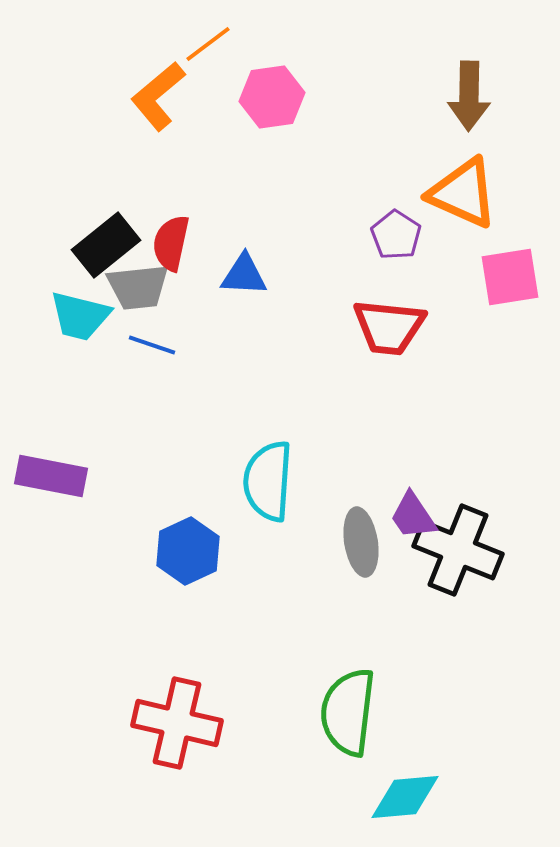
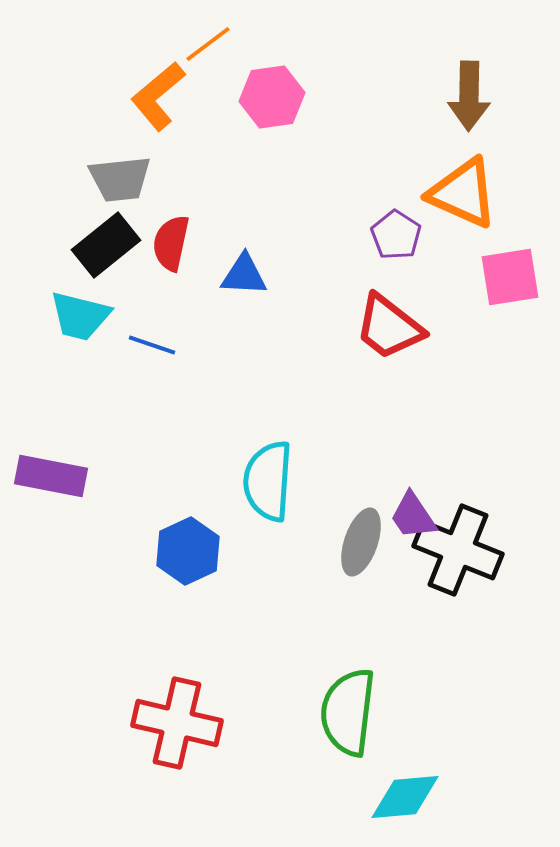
gray trapezoid: moved 18 px left, 108 px up
red trapezoid: rotated 32 degrees clockwise
gray ellipse: rotated 28 degrees clockwise
